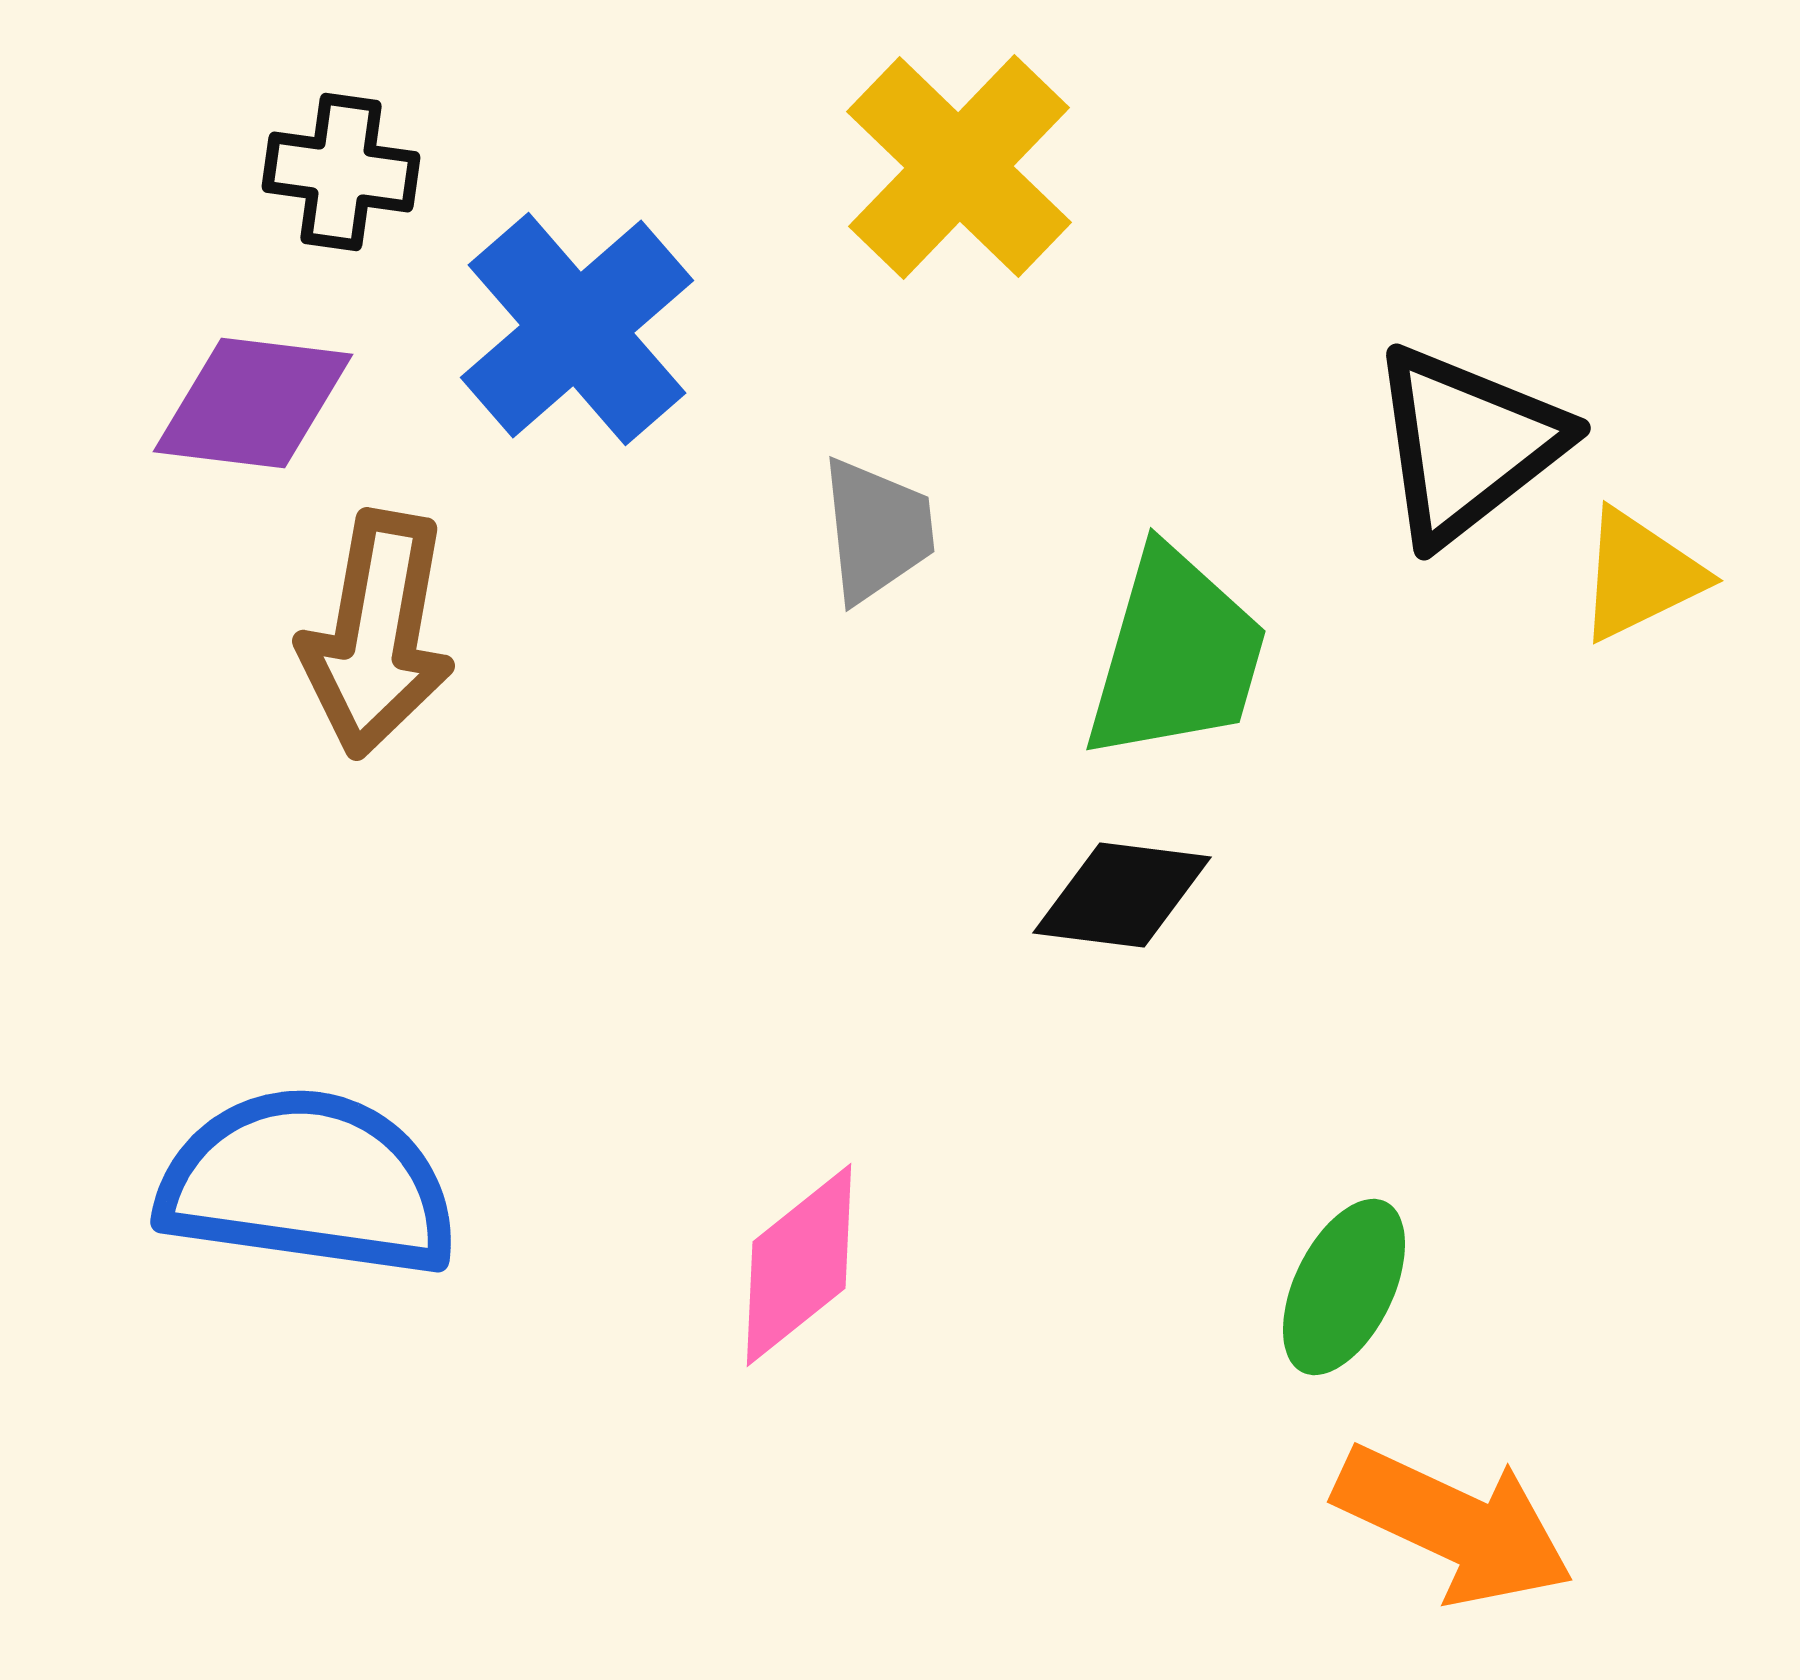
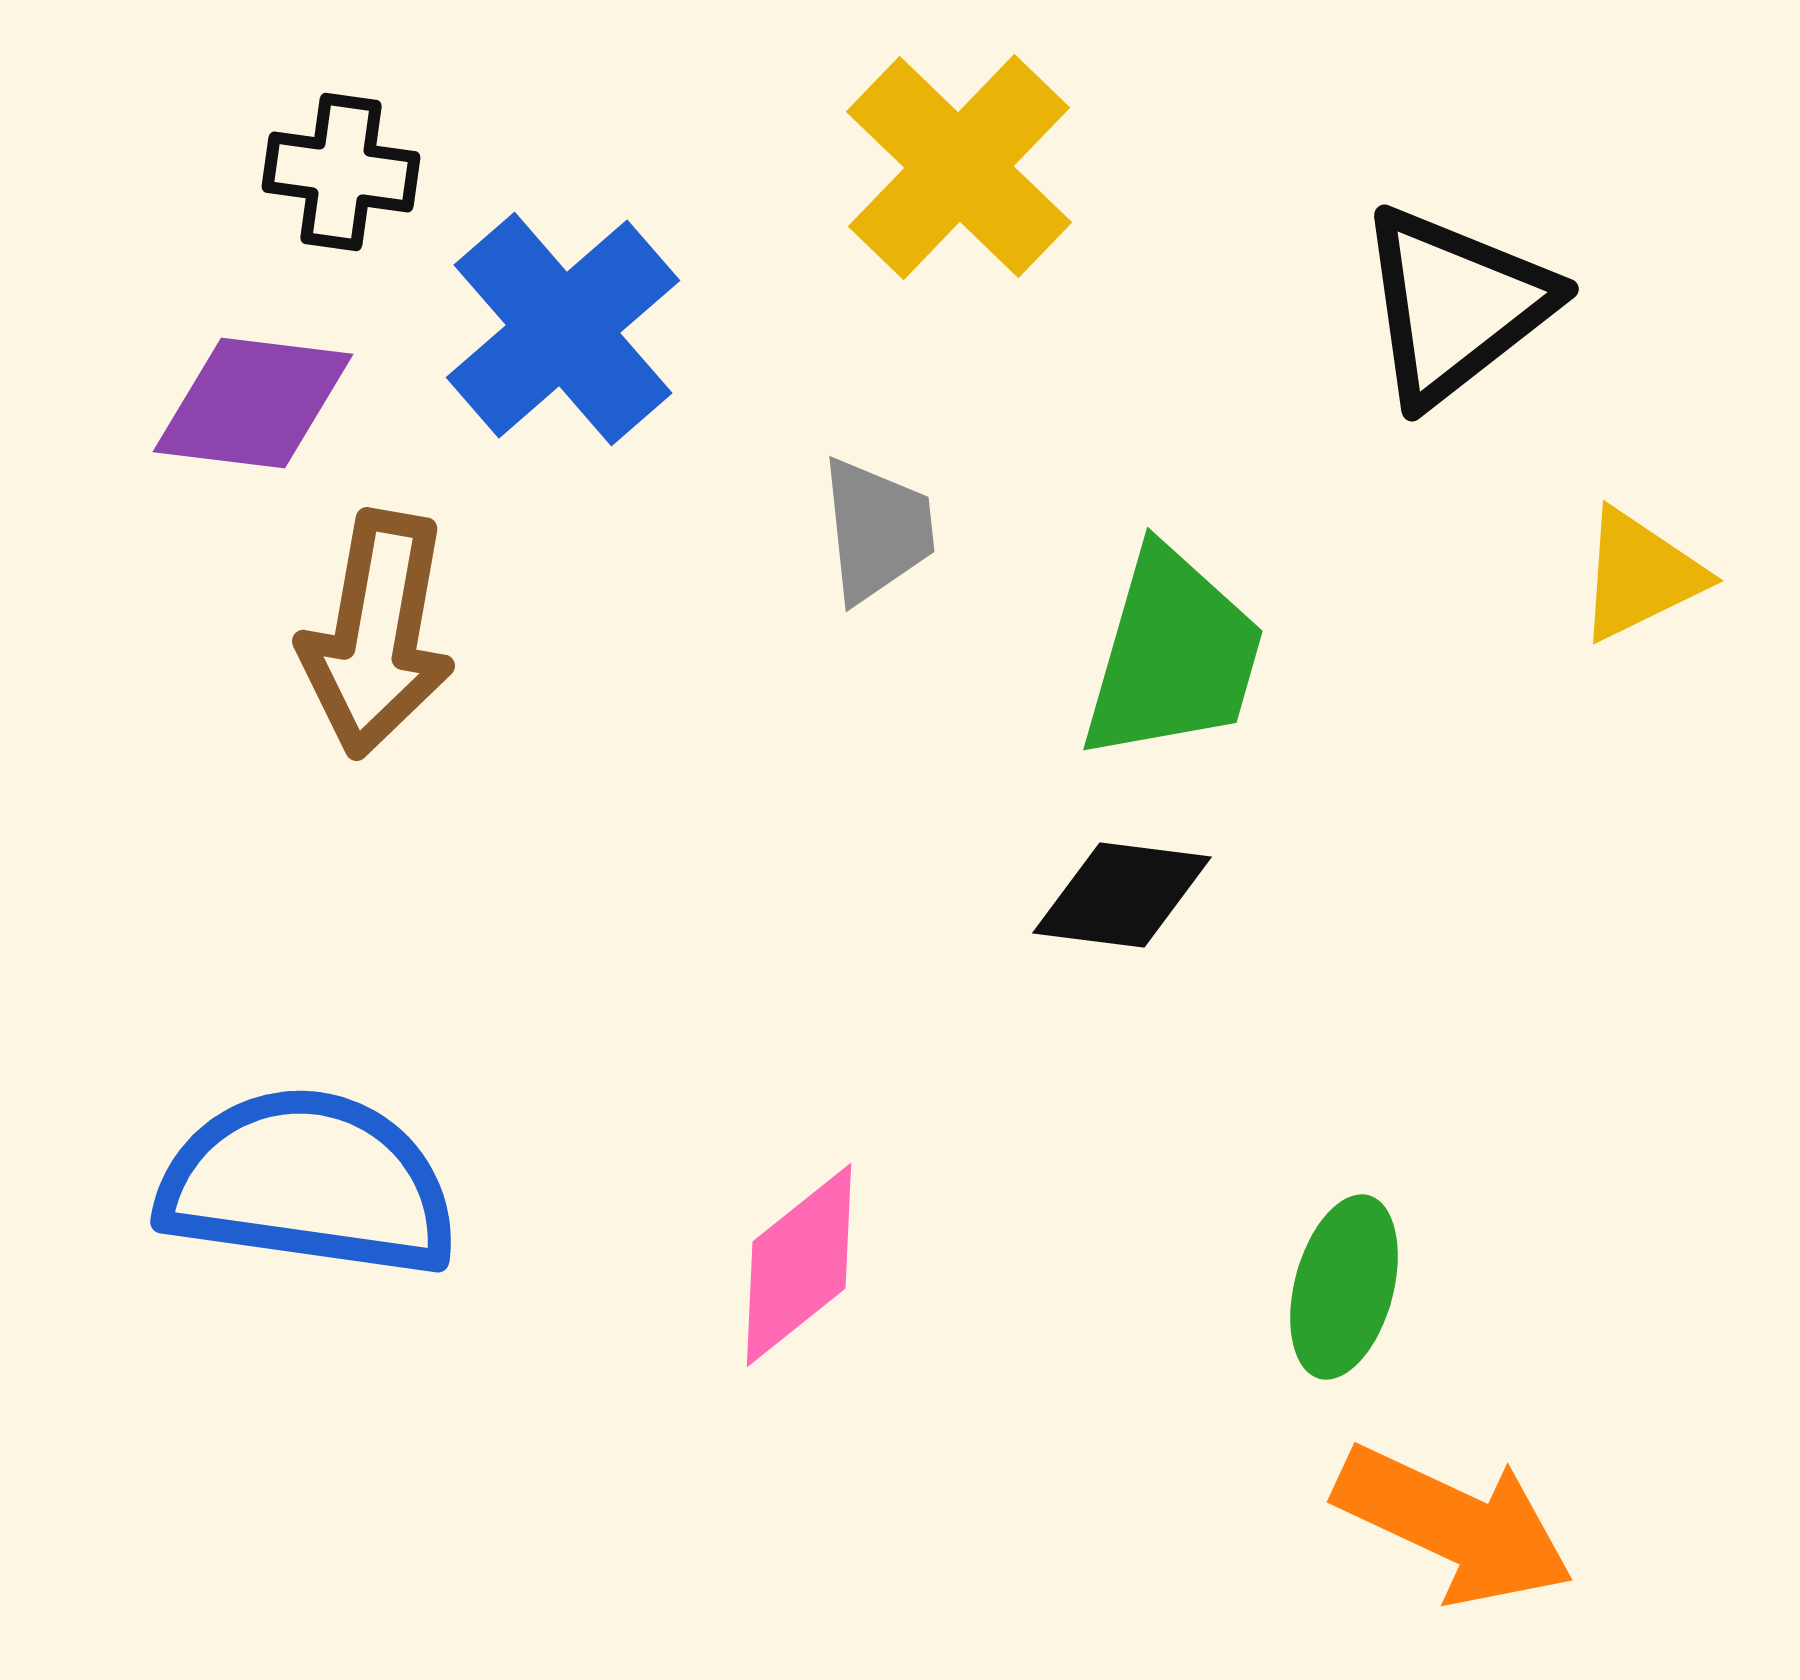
blue cross: moved 14 px left
black triangle: moved 12 px left, 139 px up
green trapezoid: moved 3 px left
green ellipse: rotated 11 degrees counterclockwise
